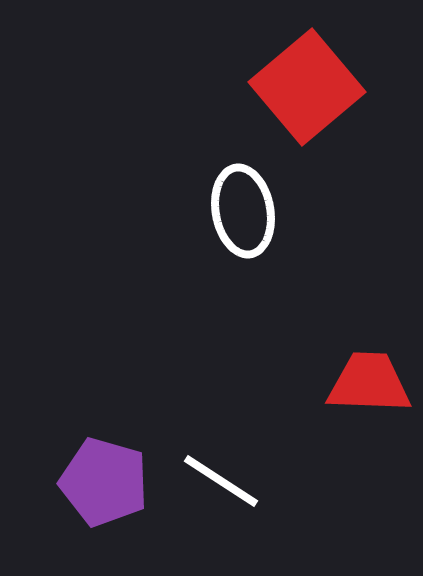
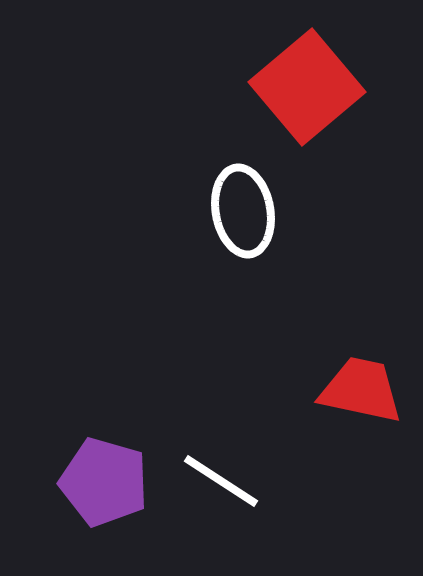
red trapezoid: moved 8 px left, 7 px down; rotated 10 degrees clockwise
